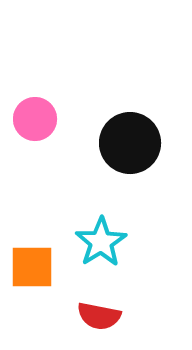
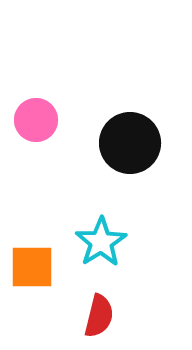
pink circle: moved 1 px right, 1 px down
red semicircle: rotated 87 degrees counterclockwise
